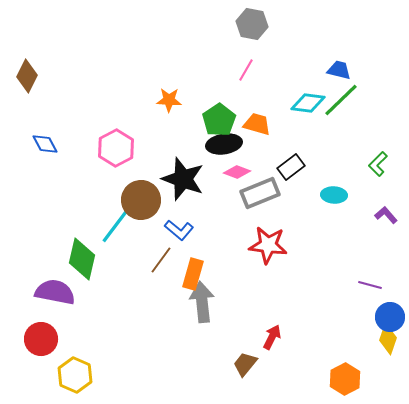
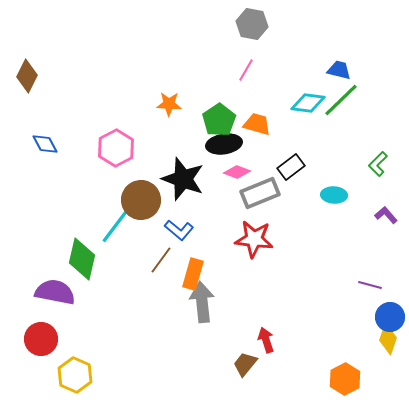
orange star: moved 4 px down
red star: moved 14 px left, 6 px up
red arrow: moved 6 px left, 3 px down; rotated 45 degrees counterclockwise
